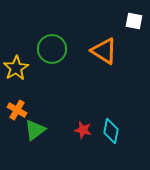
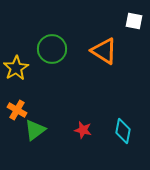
cyan diamond: moved 12 px right
